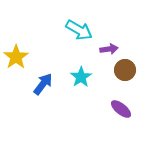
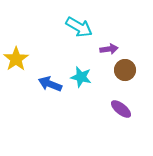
cyan arrow: moved 3 px up
yellow star: moved 2 px down
cyan star: rotated 25 degrees counterclockwise
blue arrow: moved 7 px right; rotated 105 degrees counterclockwise
